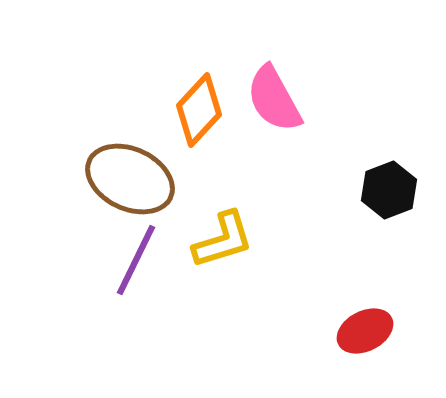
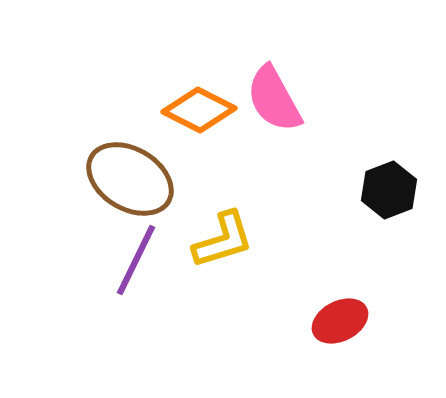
orange diamond: rotated 74 degrees clockwise
brown ellipse: rotated 6 degrees clockwise
red ellipse: moved 25 px left, 10 px up
